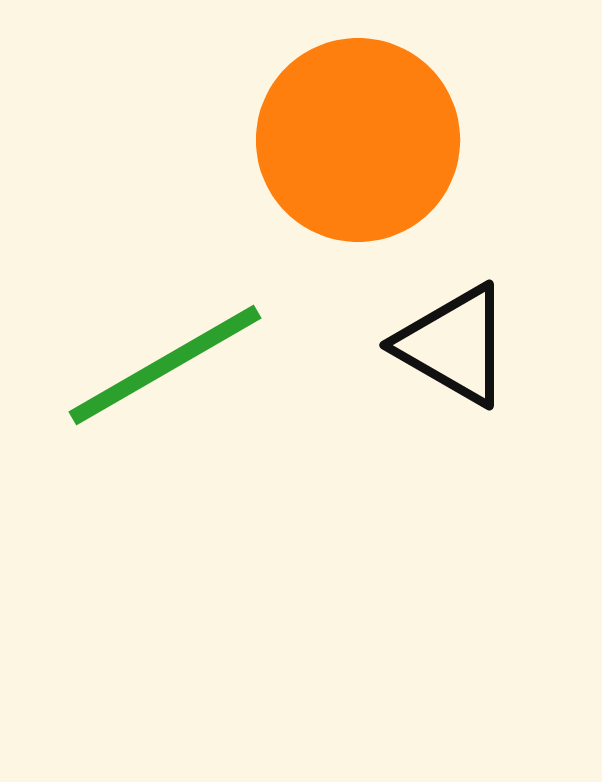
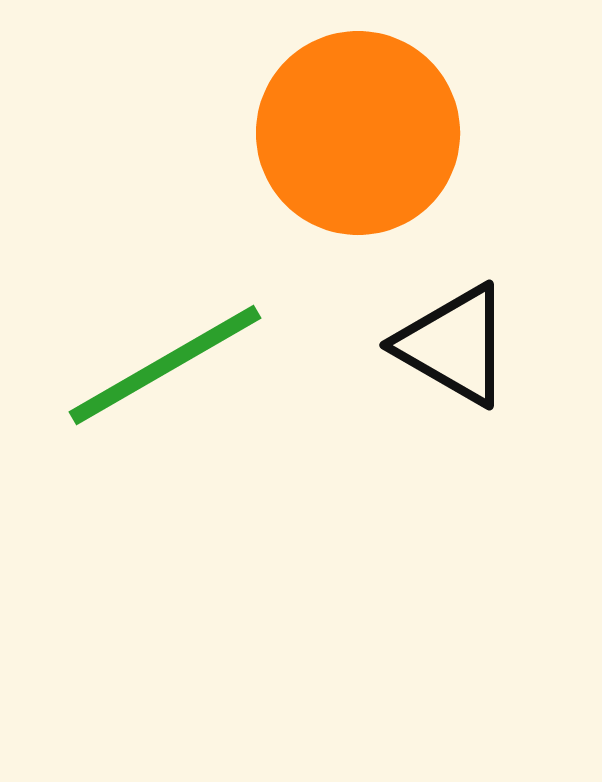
orange circle: moved 7 px up
